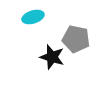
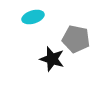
black star: moved 2 px down
